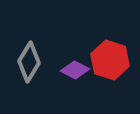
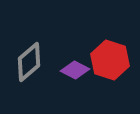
gray diamond: rotated 18 degrees clockwise
